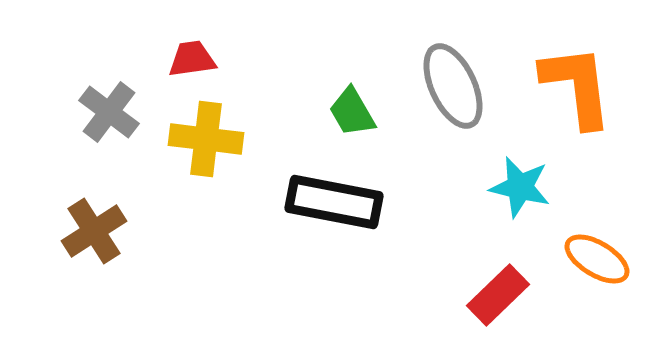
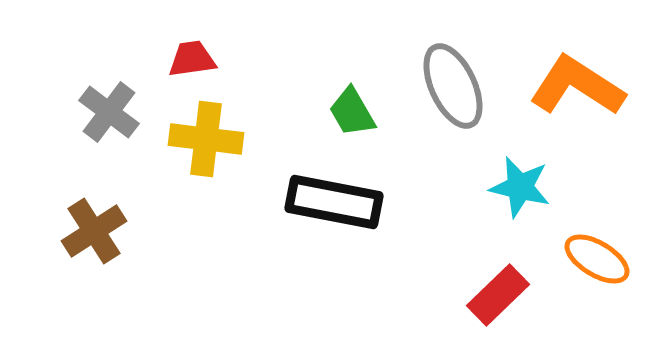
orange L-shape: rotated 50 degrees counterclockwise
